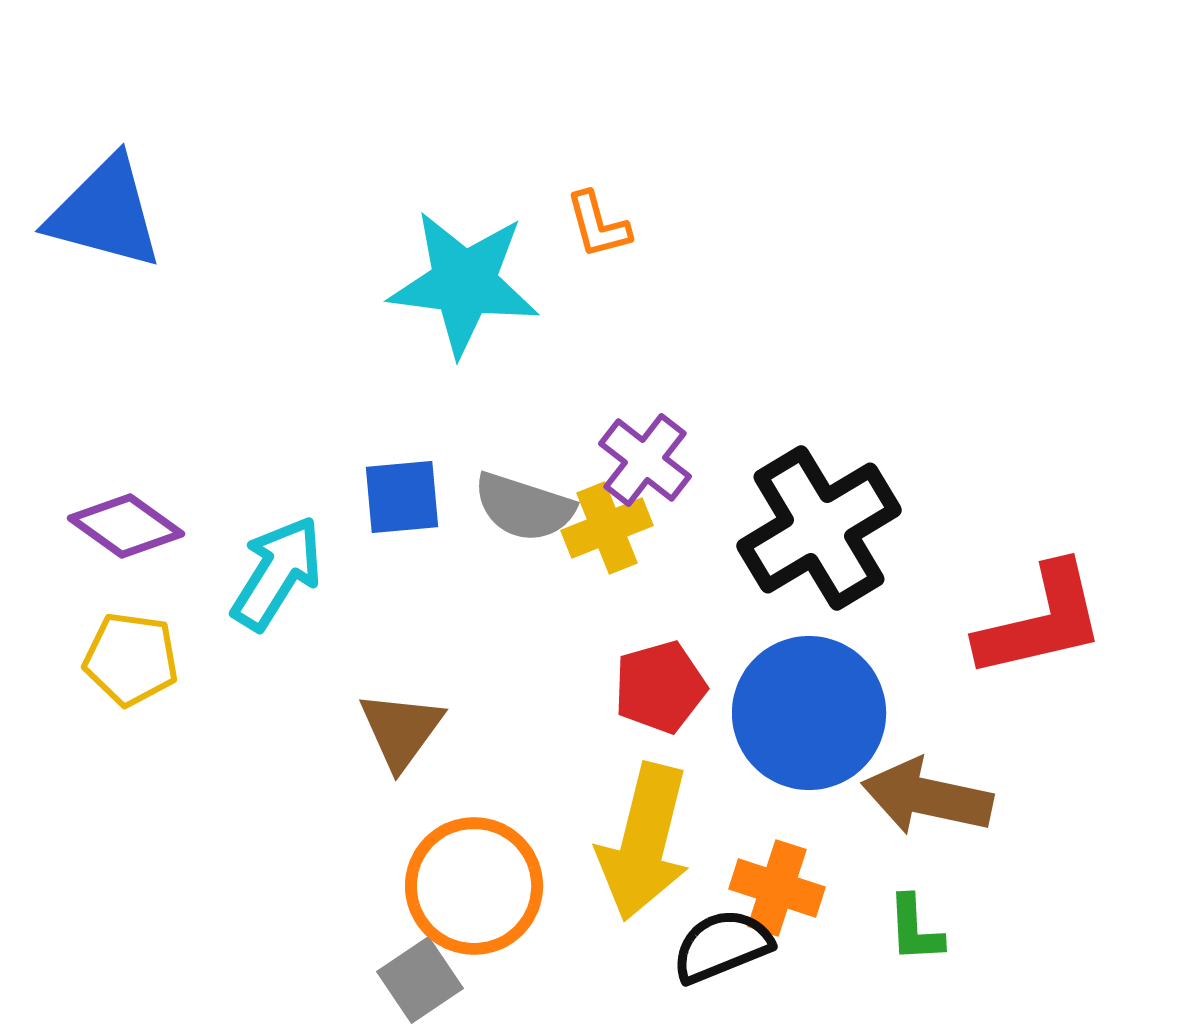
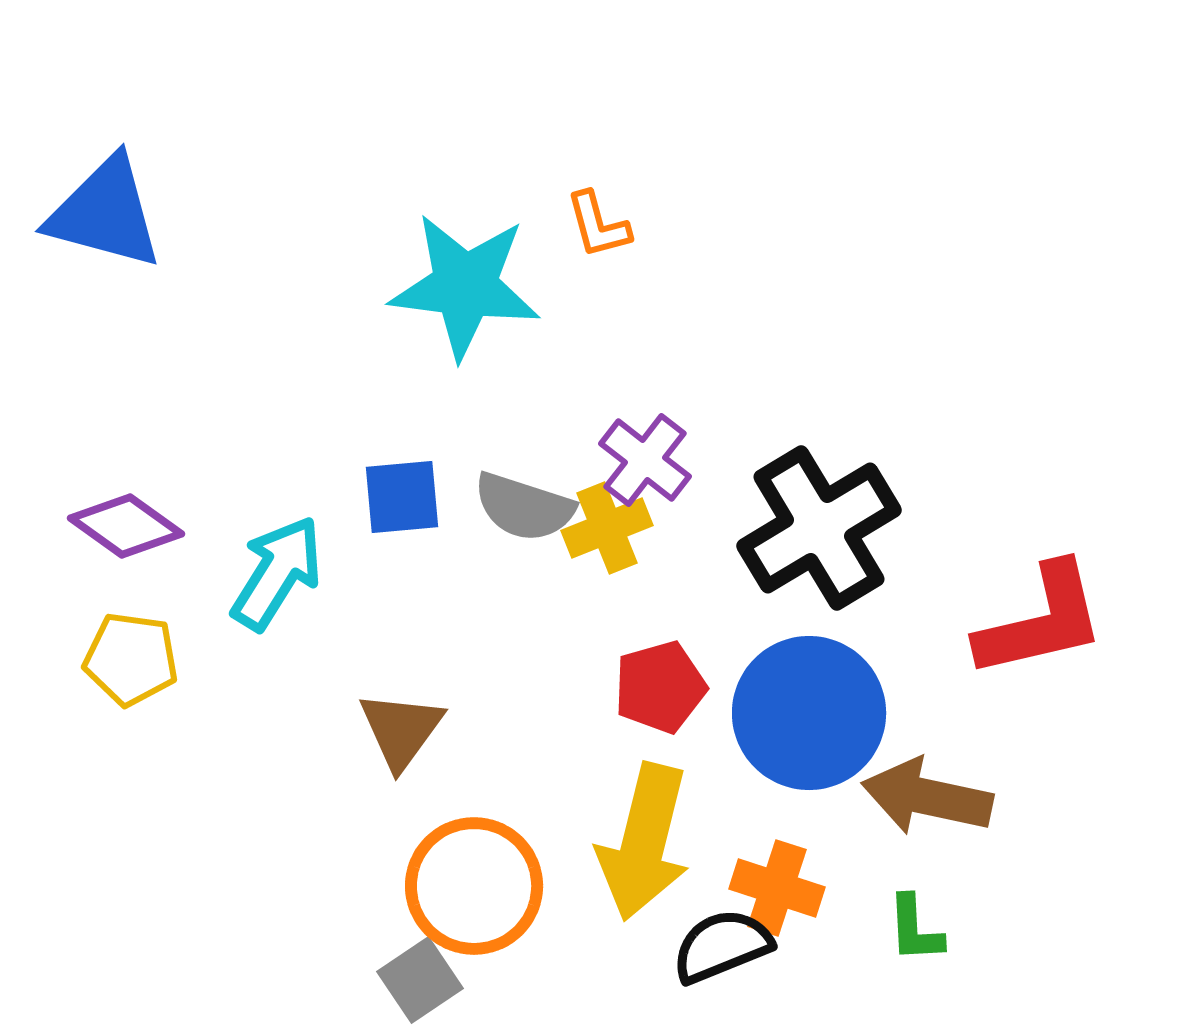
cyan star: moved 1 px right, 3 px down
